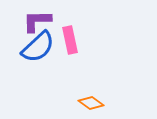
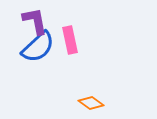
purple L-shape: moved 2 px left; rotated 80 degrees clockwise
